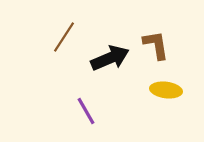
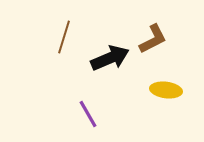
brown line: rotated 16 degrees counterclockwise
brown L-shape: moved 3 px left, 6 px up; rotated 72 degrees clockwise
purple line: moved 2 px right, 3 px down
